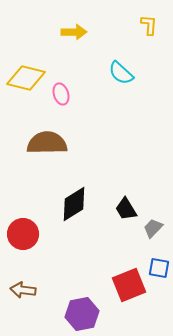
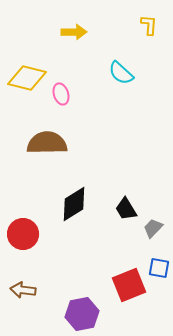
yellow diamond: moved 1 px right
